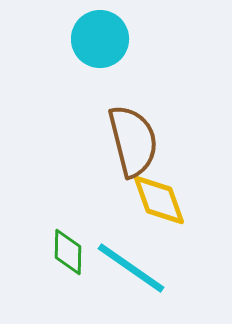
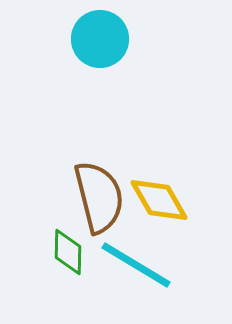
brown semicircle: moved 34 px left, 56 px down
yellow diamond: rotated 10 degrees counterclockwise
cyan line: moved 5 px right, 3 px up; rotated 4 degrees counterclockwise
